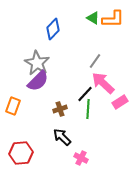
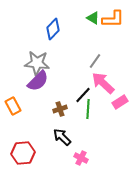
gray star: rotated 25 degrees counterclockwise
black line: moved 2 px left, 1 px down
orange rectangle: rotated 48 degrees counterclockwise
red hexagon: moved 2 px right
